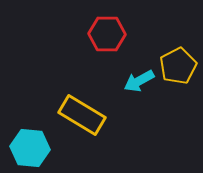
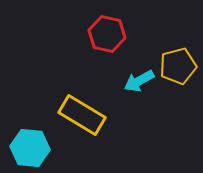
red hexagon: rotated 12 degrees clockwise
yellow pentagon: rotated 12 degrees clockwise
